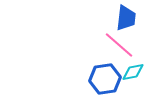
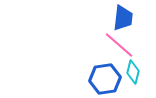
blue trapezoid: moved 3 px left
cyan diamond: rotated 65 degrees counterclockwise
